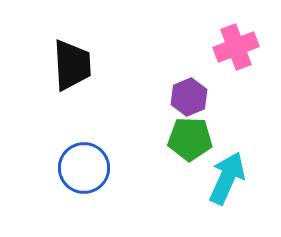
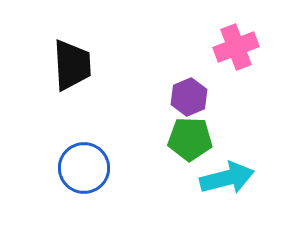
cyan arrow: rotated 52 degrees clockwise
